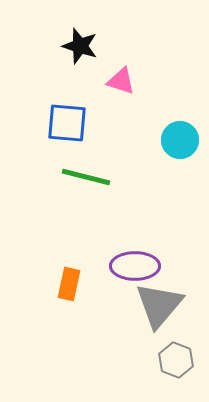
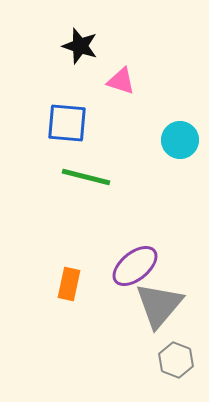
purple ellipse: rotated 39 degrees counterclockwise
